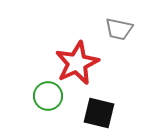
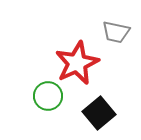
gray trapezoid: moved 3 px left, 3 px down
black square: rotated 36 degrees clockwise
